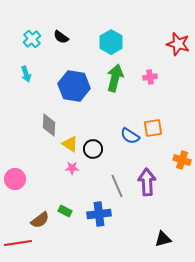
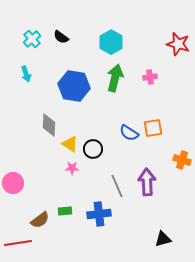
blue semicircle: moved 1 px left, 3 px up
pink circle: moved 2 px left, 4 px down
green rectangle: rotated 32 degrees counterclockwise
